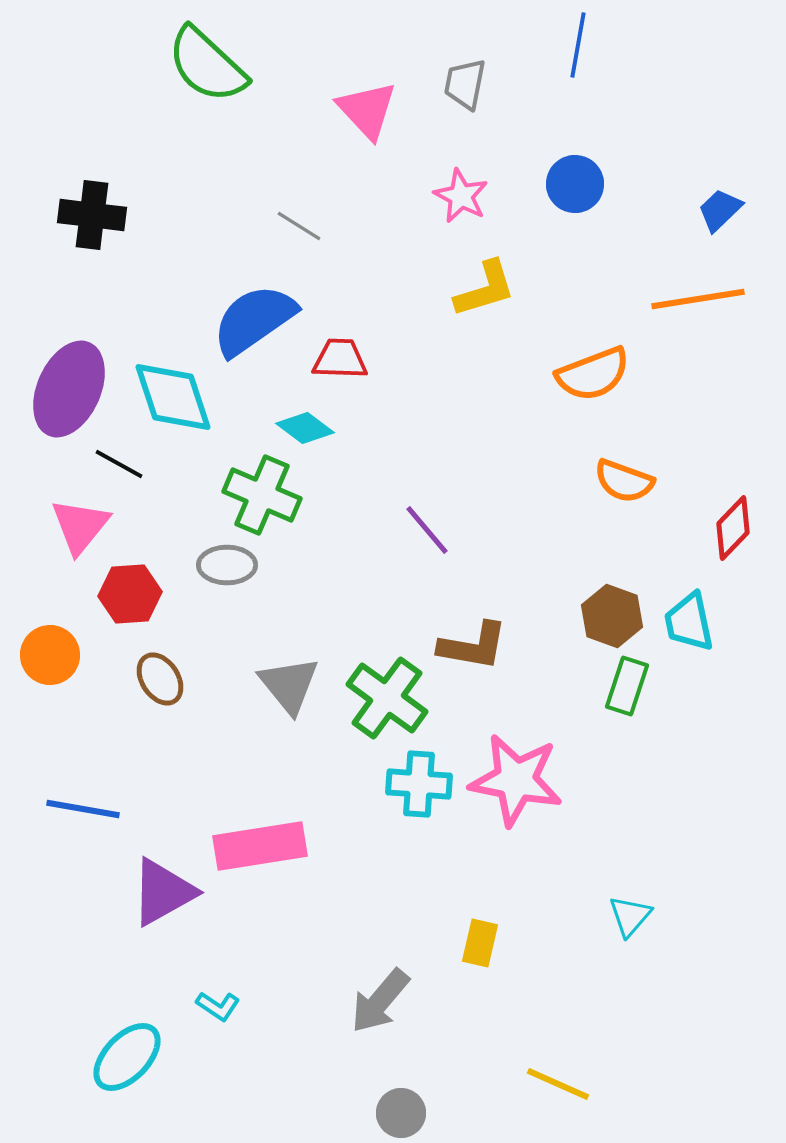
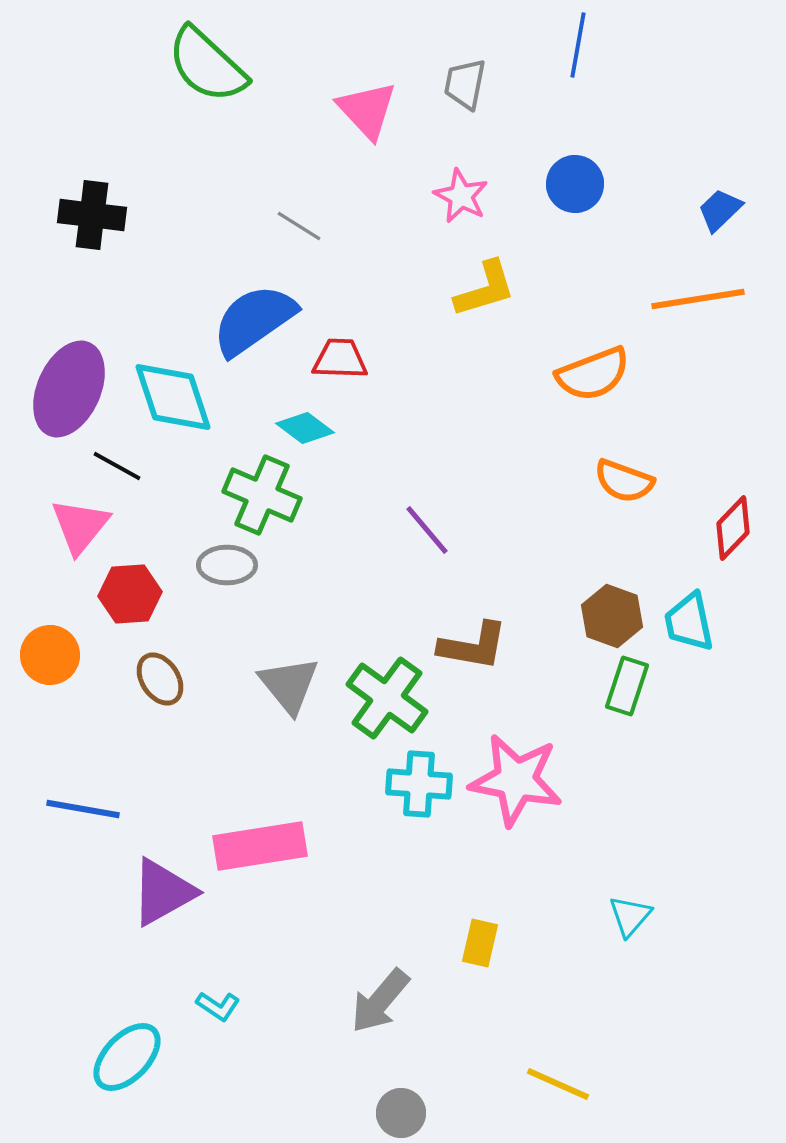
black line at (119, 464): moved 2 px left, 2 px down
